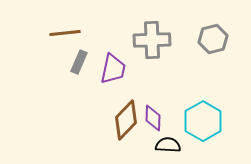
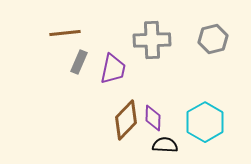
cyan hexagon: moved 2 px right, 1 px down
black semicircle: moved 3 px left
